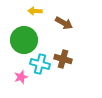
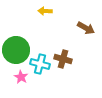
yellow arrow: moved 10 px right
brown arrow: moved 22 px right, 5 px down
green circle: moved 8 px left, 10 px down
pink star: rotated 24 degrees counterclockwise
